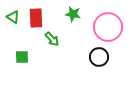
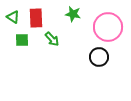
green square: moved 17 px up
